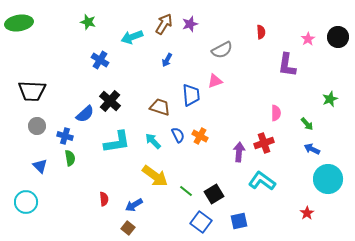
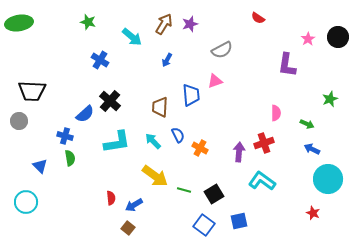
red semicircle at (261, 32): moved 3 px left, 14 px up; rotated 128 degrees clockwise
cyan arrow at (132, 37): rotated 120 degrees counterclockwise
brown trapezoid at (160, 107): rotated 105 degrees counterclockwise
green arrow at (307, 124): rotated 24 degrees counterclockwise
gray circle at (37, 126): moved 18 px left, 5 px up
orange cross at (200, 136): moved 12 px down
green line at (186, 191): moved 2 px left, 1 px up; rotated 24 degrees counterclockwise
red semicircle at (104, 199): moved 7 px right, 1 px up
red star at (307, 213): moved 6 px right; rotated 16 degrees counterclockwise
blue square at (201, 222): moved 3 px right, 3 px down
